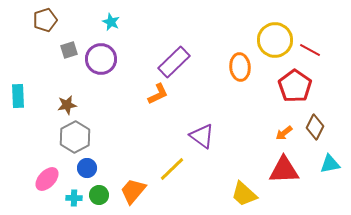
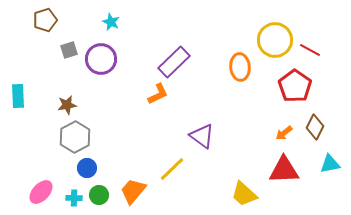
pink ellipse: moved 6 px left, 13 px down
